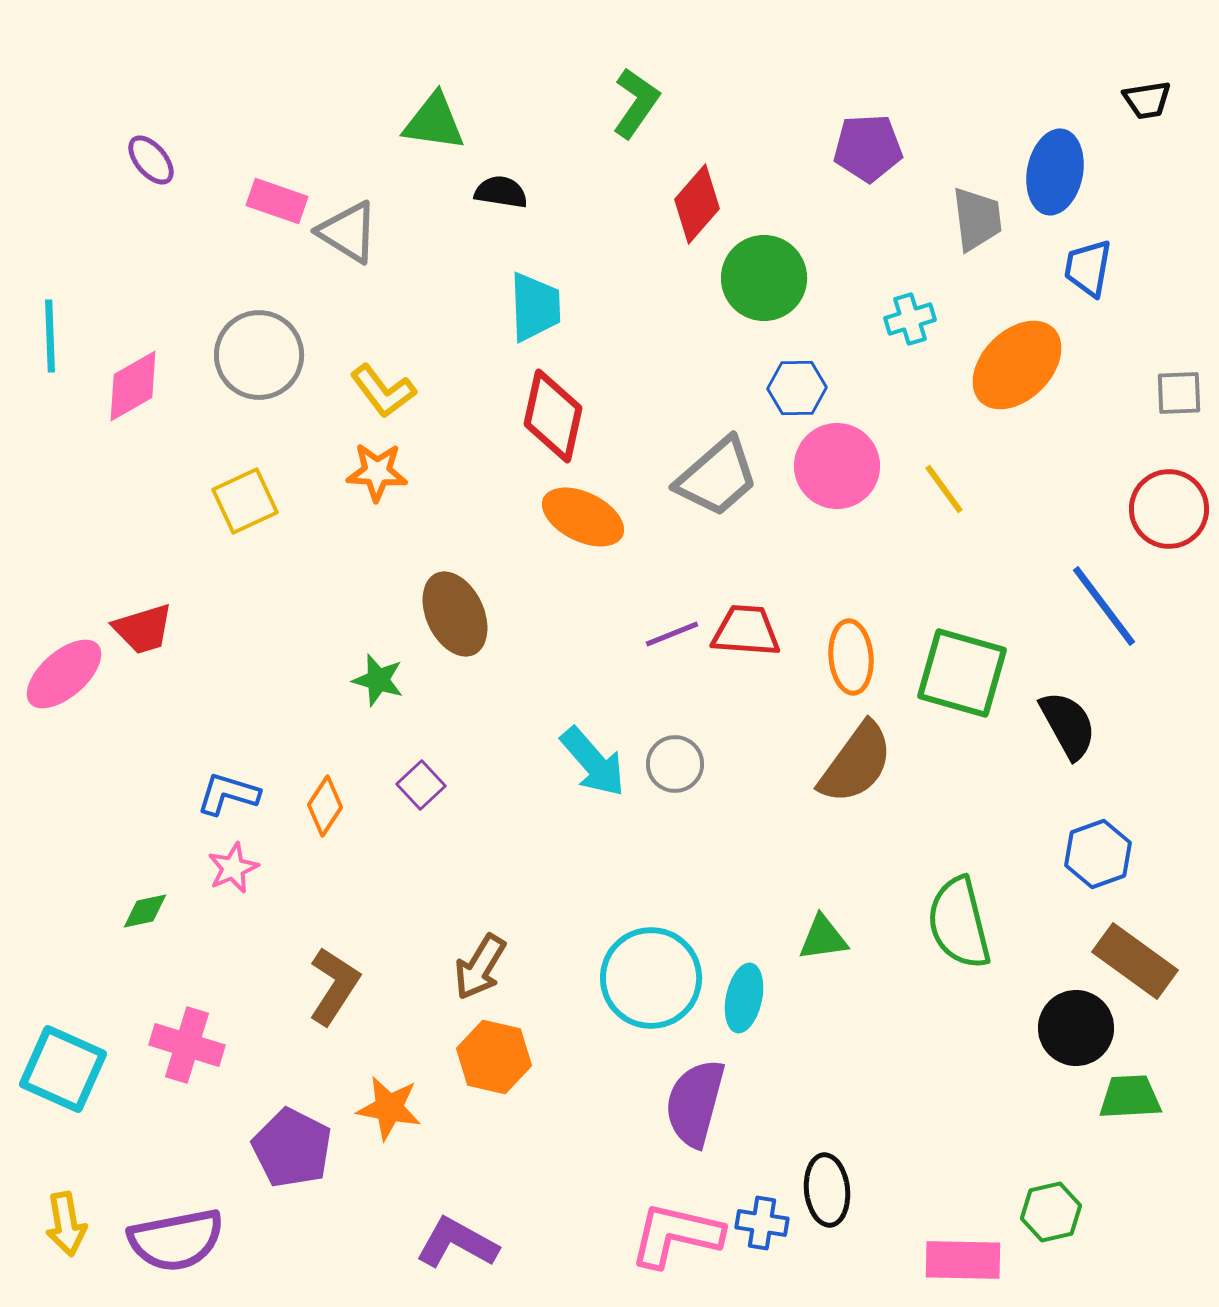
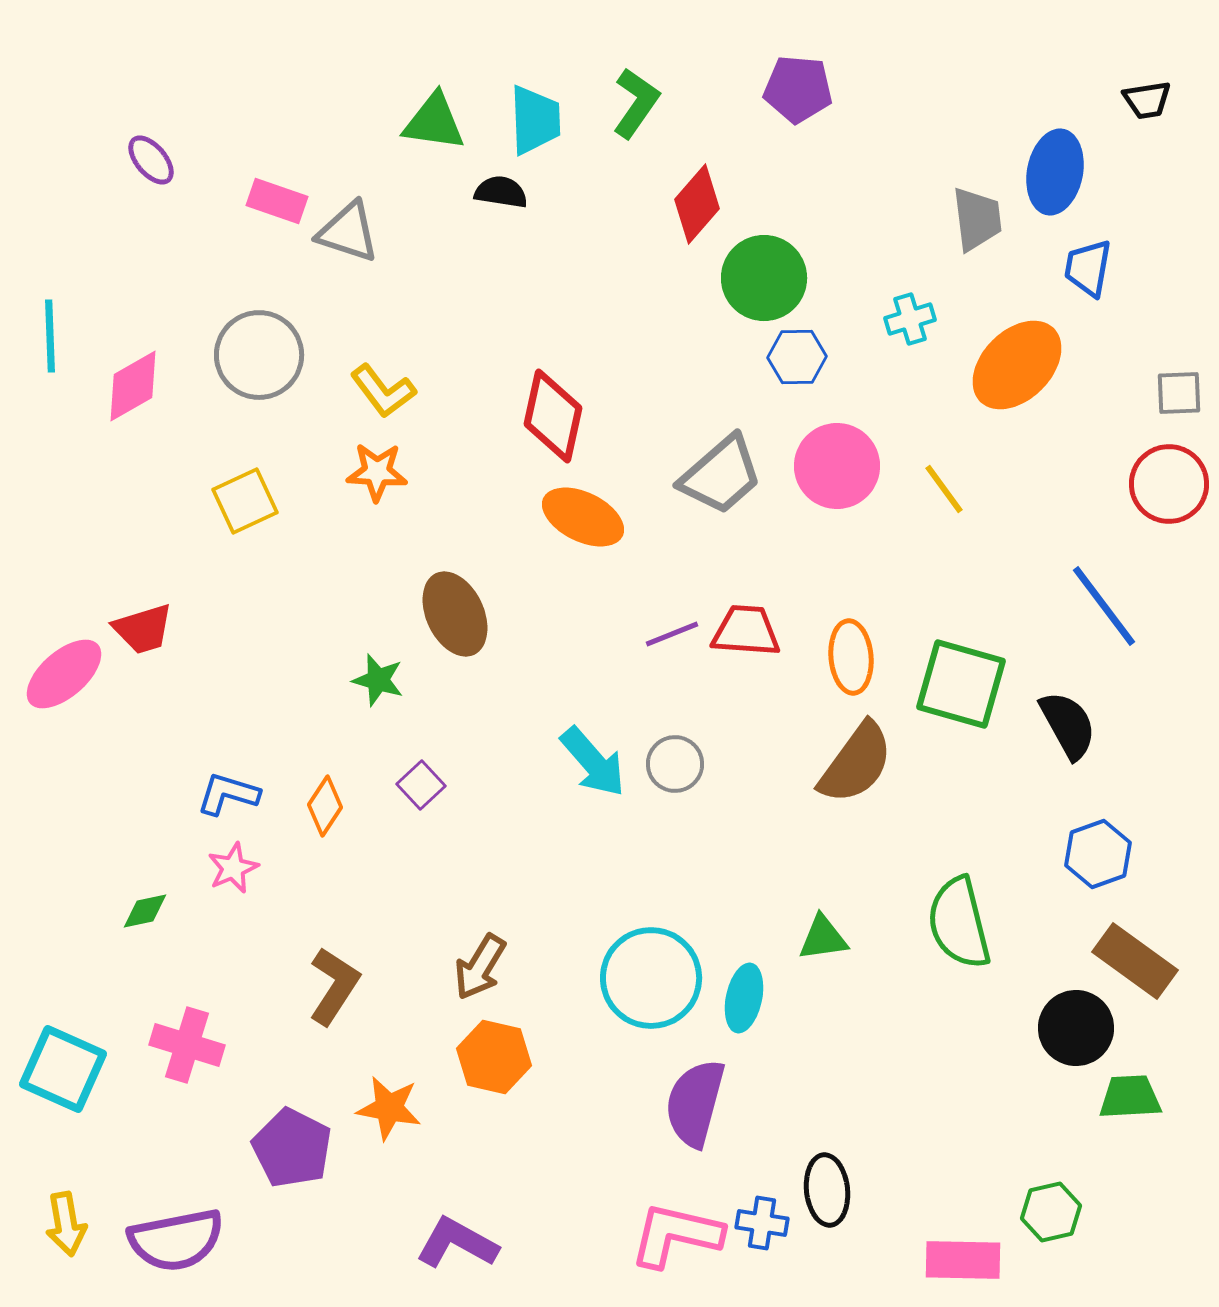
purple pentagon at (868, 148): moved 70 px left, 59 px up; rotated 8 degrees clockwise
gray triangle at (348, 232): rotated 14 degrees counterclockwise
cyan trapezoid at (535, 307): moved 187 px up
blue hexagon at (797, 388): moved 31 px up
gray trapezoid at (717, 477): moved 4 px right, 2 px up
red circle at (1169, 509): moved 25 px up
green square at (962, 673): moved 1 px left, 11 px down
